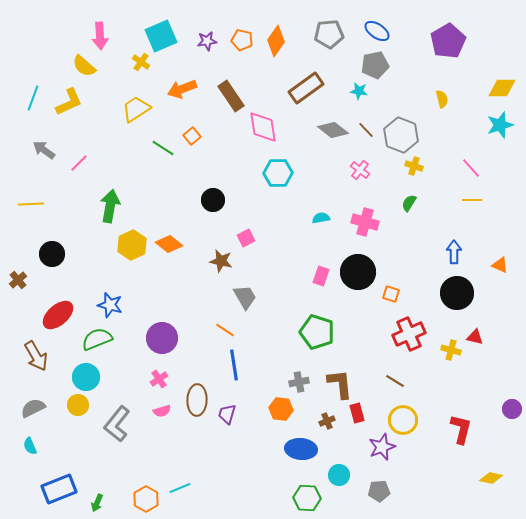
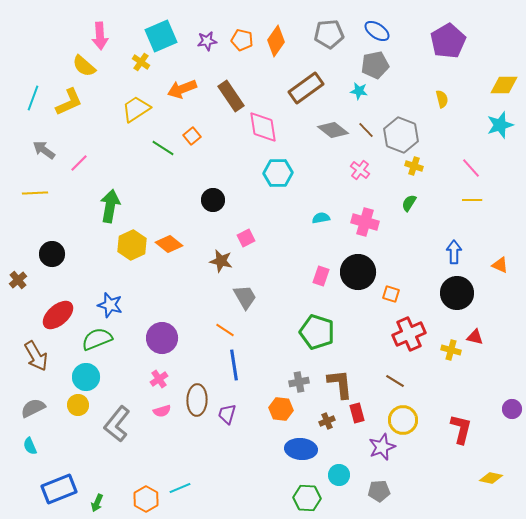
yellow diamond at (502, 88): moved 2 px right, 3 px up
yellow line at (31, 204): moved 4 px right, 11 px up
